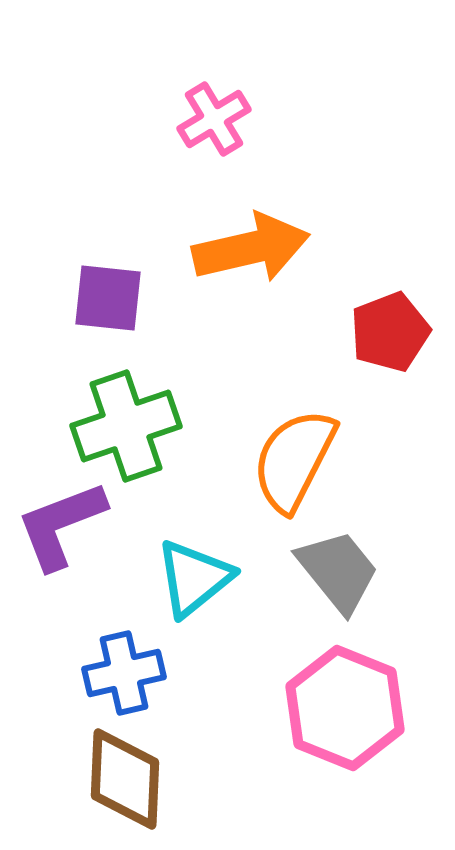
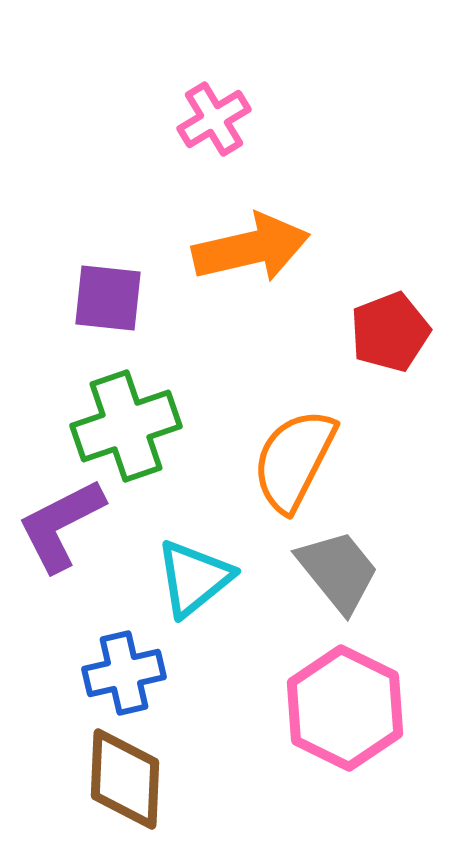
purple L-shape: rotated 6 degrees counterclockwise
pink hexagon: rotated 4 degrees clockwise
